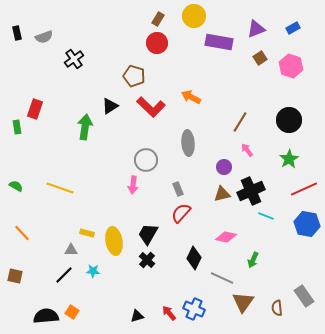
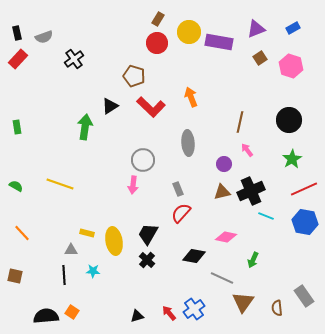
yellow circle at (194, 16): moved 5 px left, 16 px down
orange arrow at (191, 97): rotated 42 degrees clockwise
red rectangle at (35, 109): moved 17 px left, 50 px up; rotated 24 degrees clockwise
brown line at (240, 122): rotated 20 degrees counterclockwise
green star at (289, 159): moved 3 px right
gray circle at (146, 160): moved 3 px left
purple circle at (224, 167): moved 3 px up
yellow line at (60, 188): moved 4 px up
brown triangle at (222, 194): moved 2 px up
blue hexagon at (307, 224): moved 2 px left, 2 px up
black diamond at (194, 258): moved 2 px up; rotated 75 degrees clockwise
black line at (64, 275): rotated 48 degrees counterclockwise
blue cross at (194, 309): rotated 30 degrees clockwise
